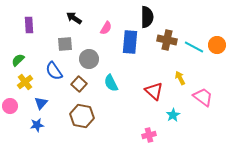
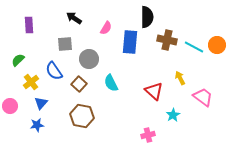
yellow cross: moved 6 px right
pink cross: moved 1 px left
